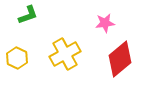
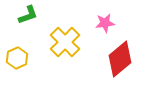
yellow cross: moved 12 px up; rotated 16 degrees counterclockwise
yellow hexagon: rotated 10 degrees clockwise
